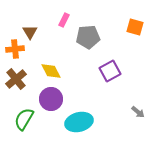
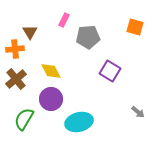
purple square: rotated 30 degrees counterclockwise
